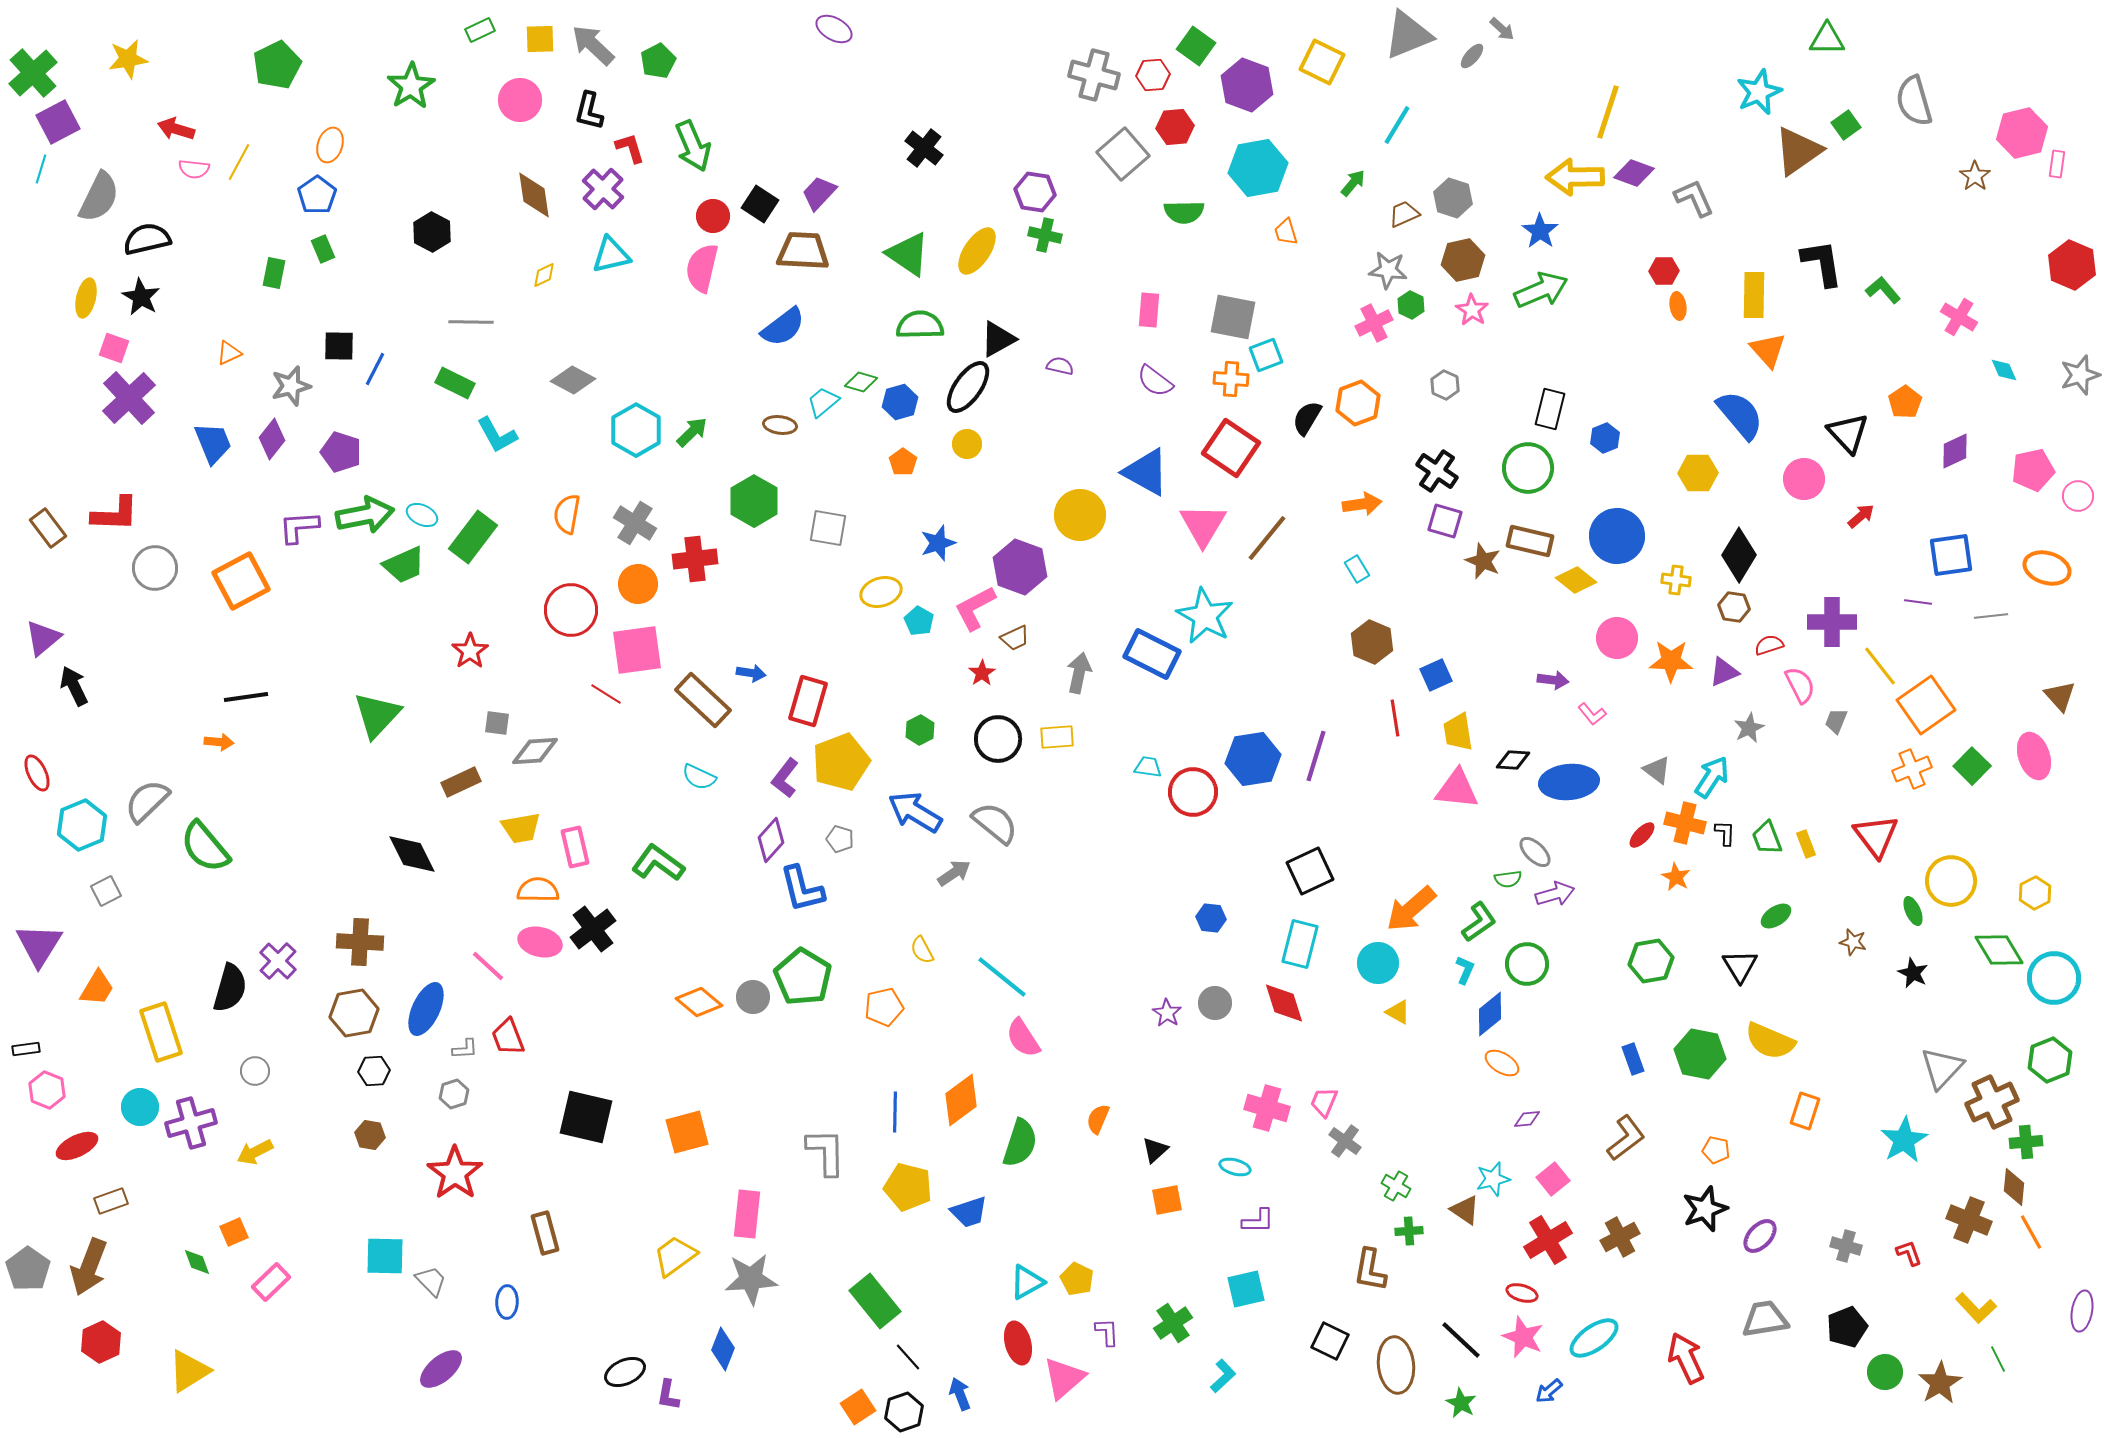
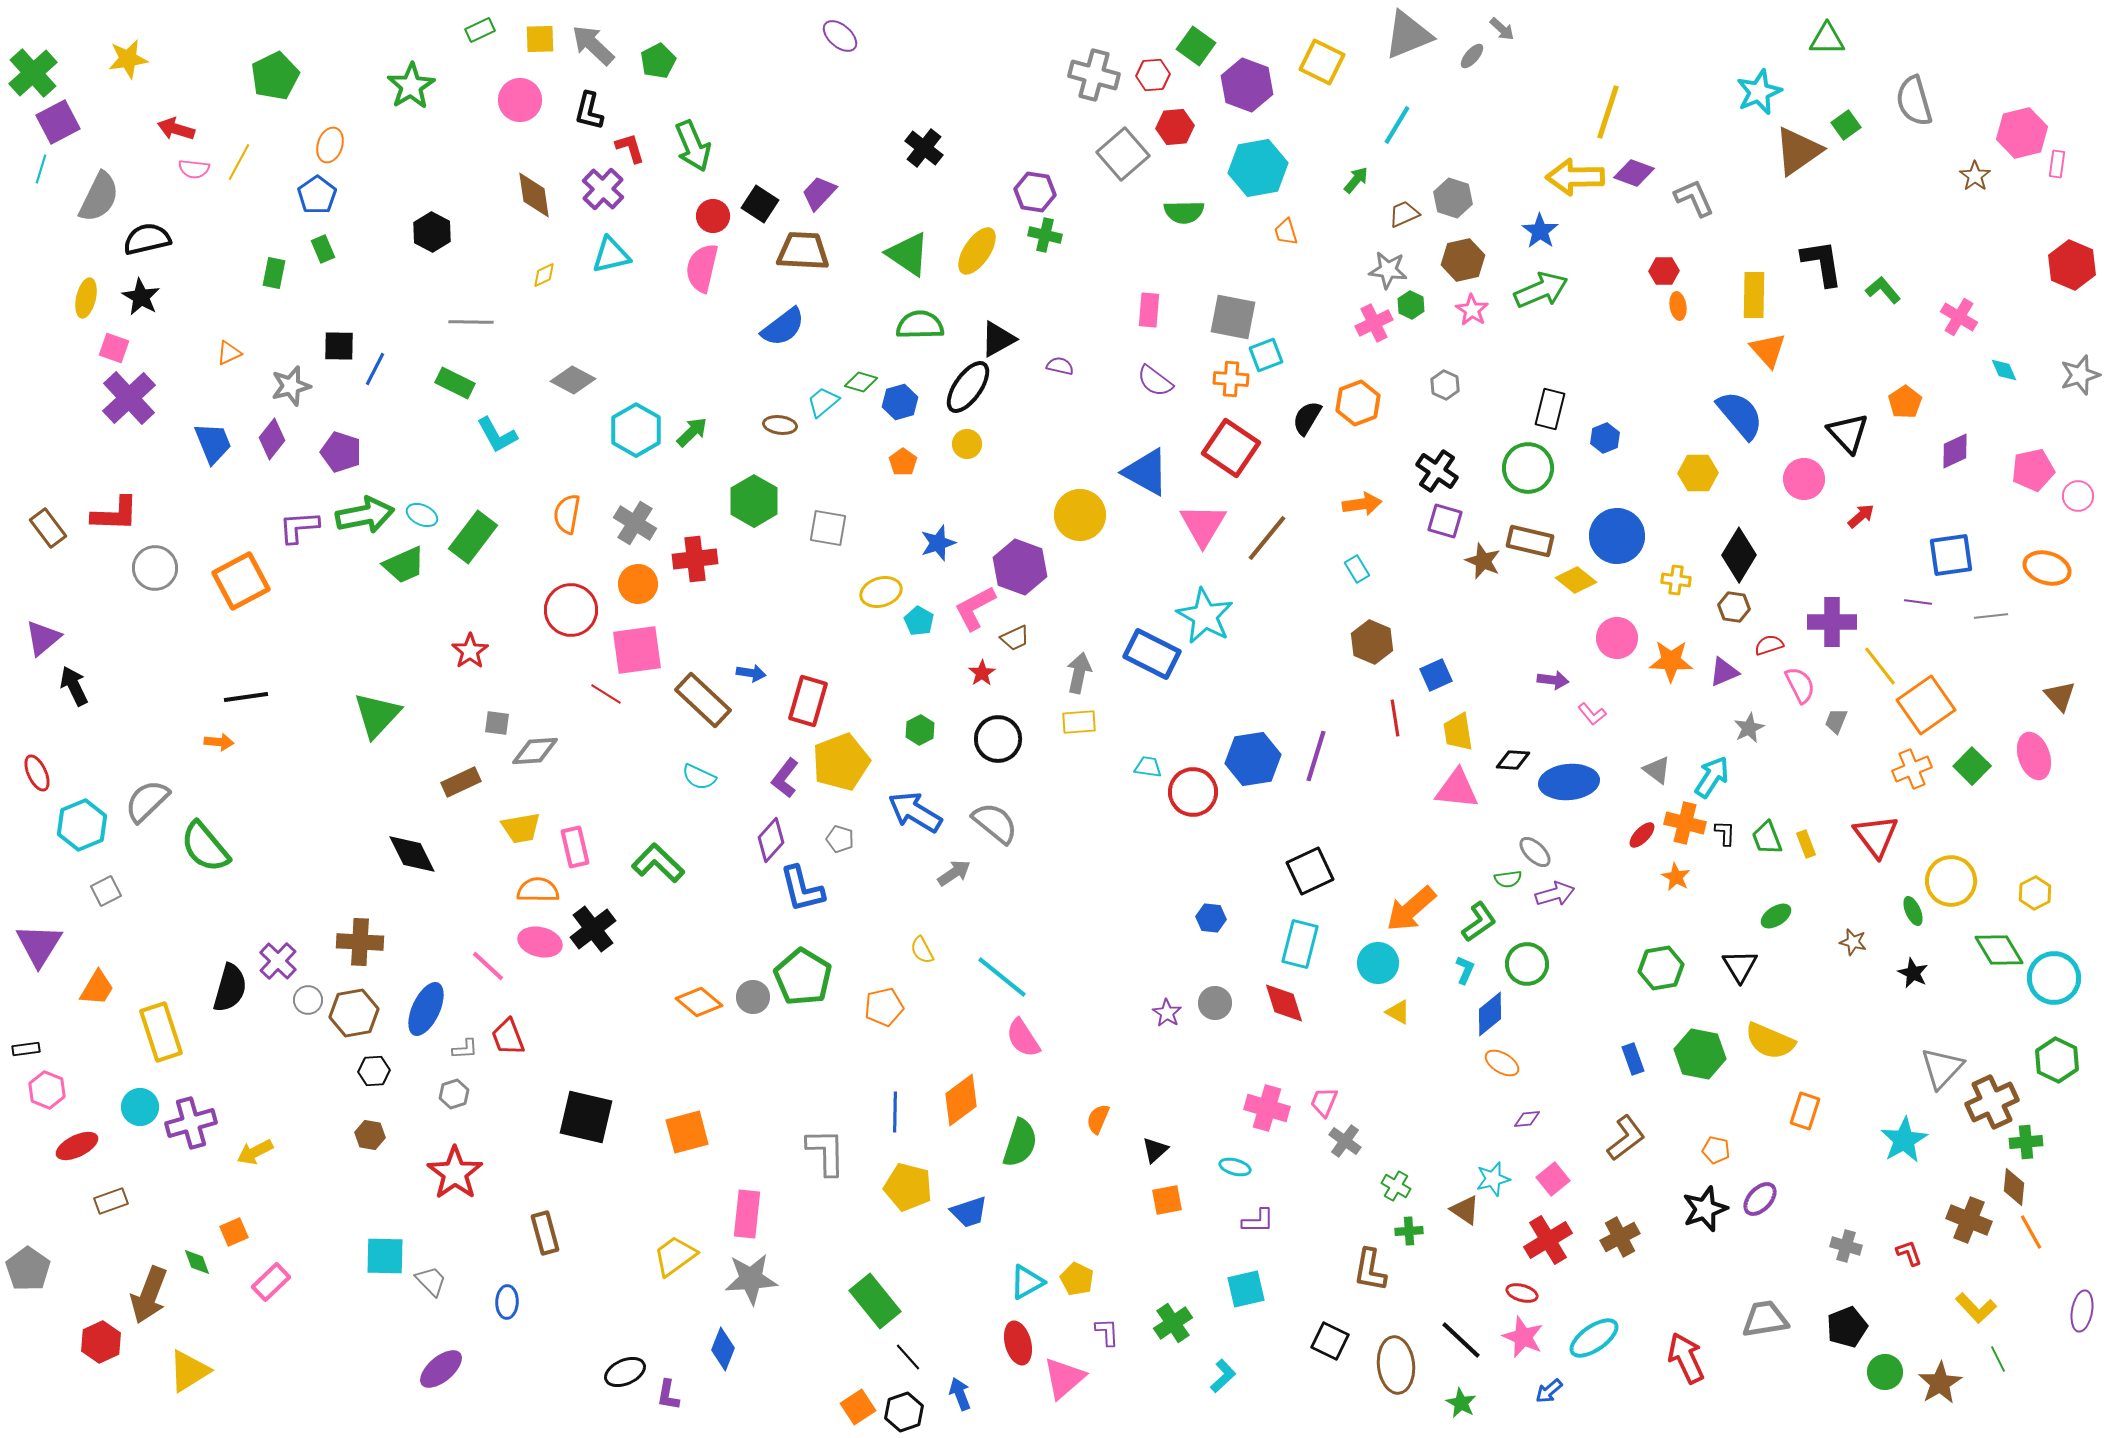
purple ellipse at (834, 29): moved 6 px right, 7 px down; rotated 12 degrees clockwise
green pentagon at (277, 65): moved 2 px left, 11 px down
green arrow at (1353, 183): moved 3 px right, 3 px up
yellow rectangle at (1057, 737): moved 22 px right, 15 px up
green L-shape at (658, 863): rotated 8 degrees clockwise
green hexagon at (1651, 961): moved 10 px right, 7 px down
green hexagon at (2050, 1060): moved 7 px right; rotated 12 degrees counterclockwise
gray circle at (255, 1071): moved 53 px right, 71 px up
purple ellipse at (1760, 1236): moved 37 px up
brown arrow at (89, 1267): moved 60 px right, 28 px down
